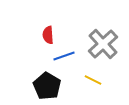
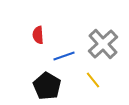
red semicircle: moved 10 px left
yellow line: rotated 24 degrees clockwise
